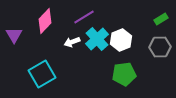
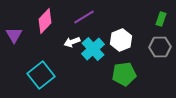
green rectangle: rotated 40 degrees counterclockwise
cyan cross: moved 4 px left, 10 px down
cyan square: moved 1 px left, 1 px down; rotated 8 degrees counterclockwise
